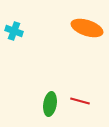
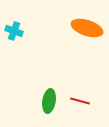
green ellipse: moved 1 px left, 3 px up
